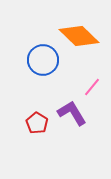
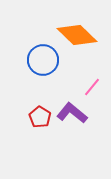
orange diamond: moved 2 px left, 1 px up
purple L-shape: rotated 20 degrees counterclockwise
red pentagon: moved 3 px right, 6 px up
